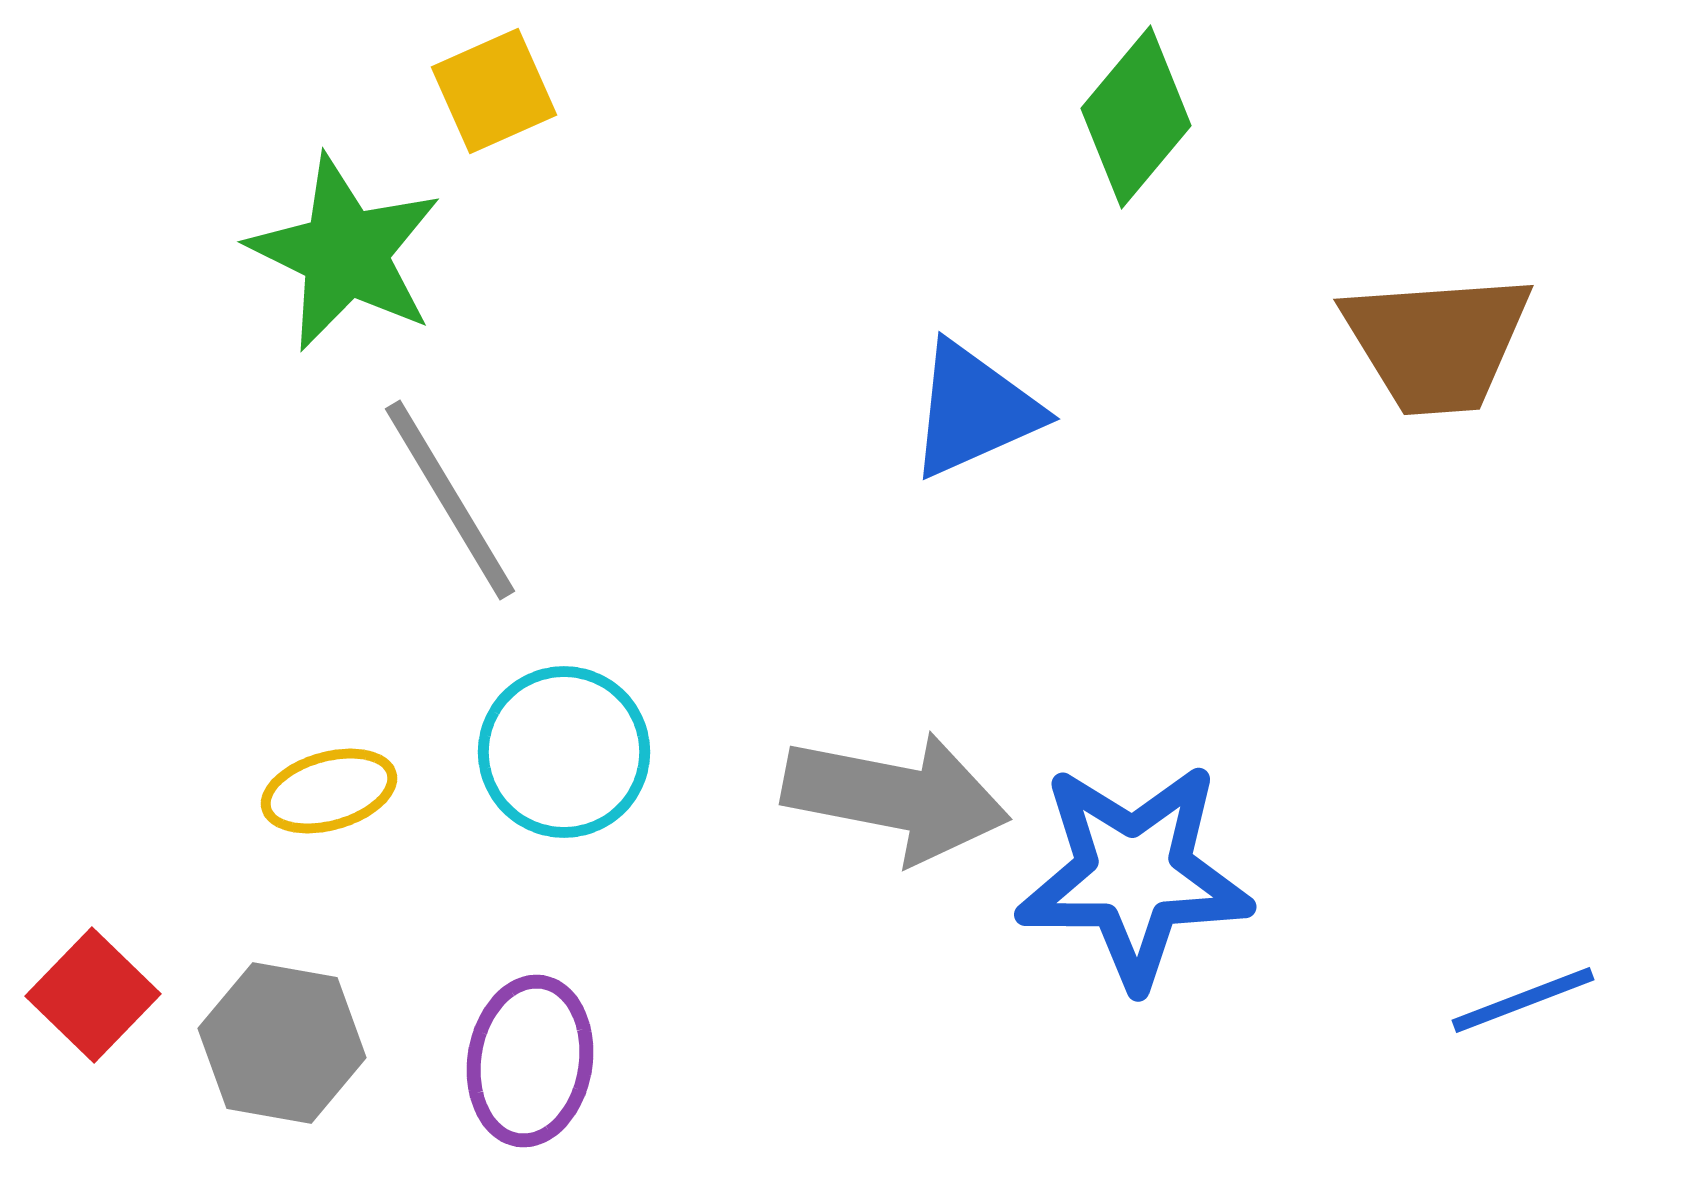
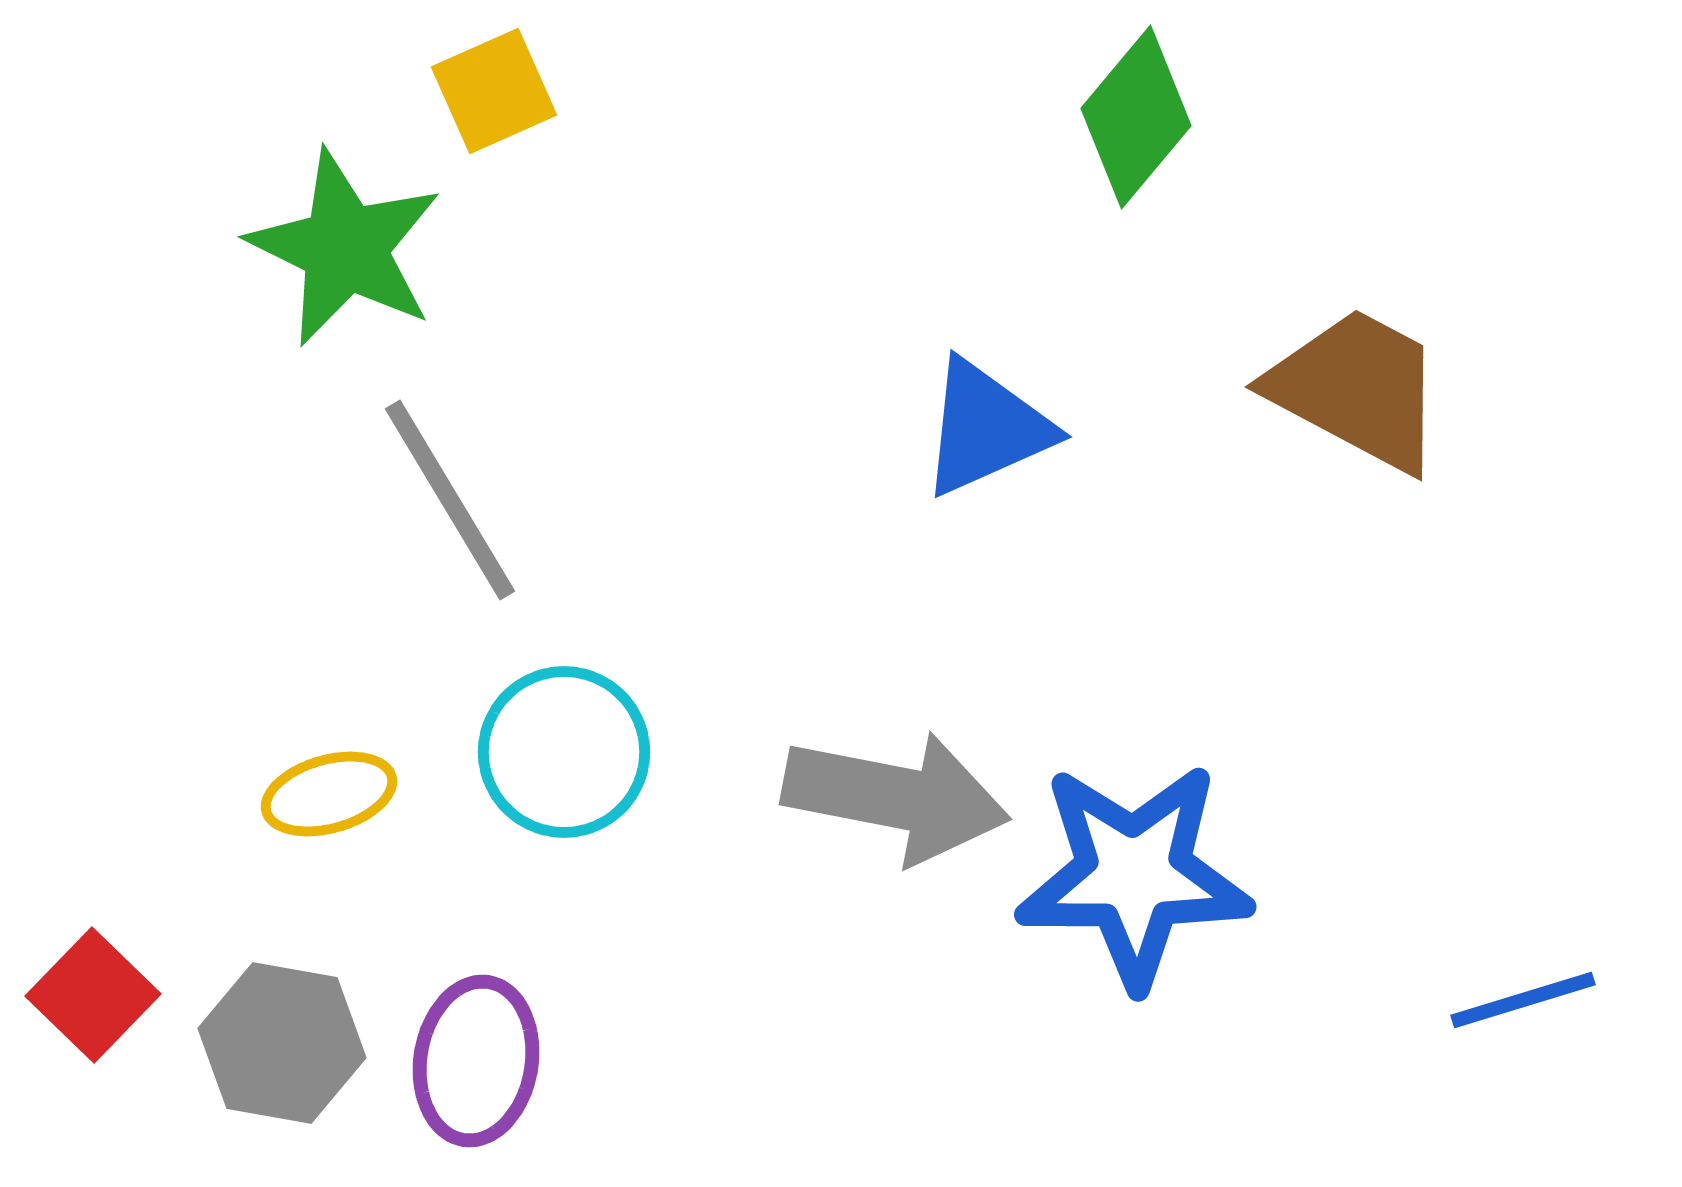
green star: moved 5 px up
brown trapezoid: moved 80 px left, 46 px down; rotated 148 degrees counterclockwise
blue triangle: moved 12 px right, 18 px down
yellow ellipse: moved 3 px down
blue line: rotated 4 degrees clockwise
purple ellipse: moved 54 px left
